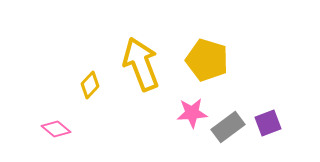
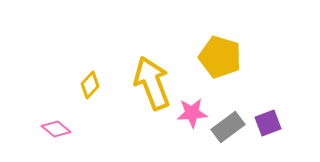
yellow pentagon: moved 13 px right, 3 px up
yellow arrow: moved 11 px right, 19 px down
